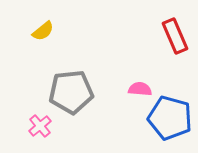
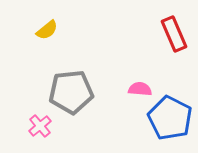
yellow semicircle: moved 4 px right, 1 px up
red rectangle: moved 1 px left, 2 px up
blue pentagon: rotated 12 degrees clockwise
